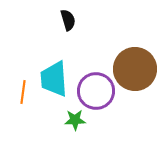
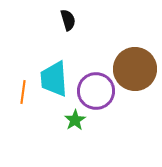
green star: rotated 30 degrees counterclockwise
